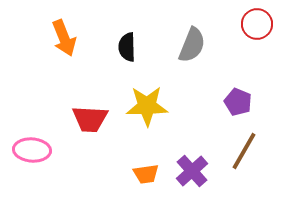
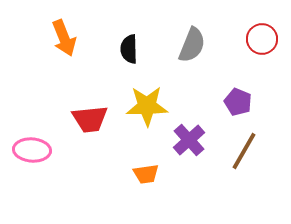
red circle: moved 5 px right, 15 px down
black semicircle: moved 2 px right, 2 px down
red trapezoid: rotated 9 degrees counterclockwise
purple cross: moved 3 px left, 31 px up
